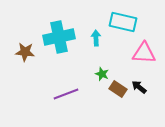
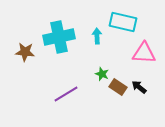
cyan arrow: moved 1 px right, 2 px up
brown rectangle: moved 2 px up
purple line: rotated 10 degrees counterclockwise
